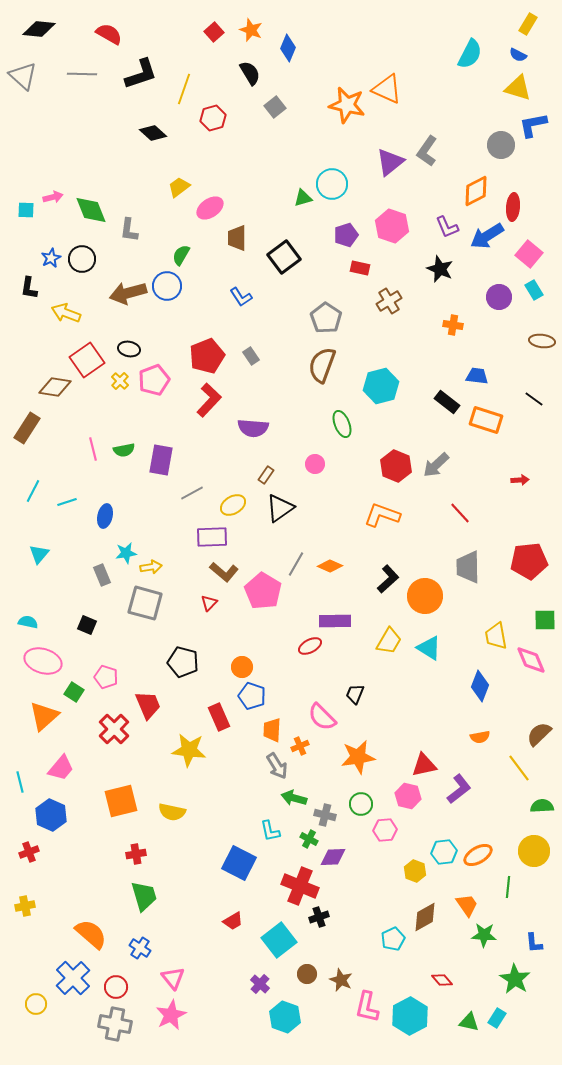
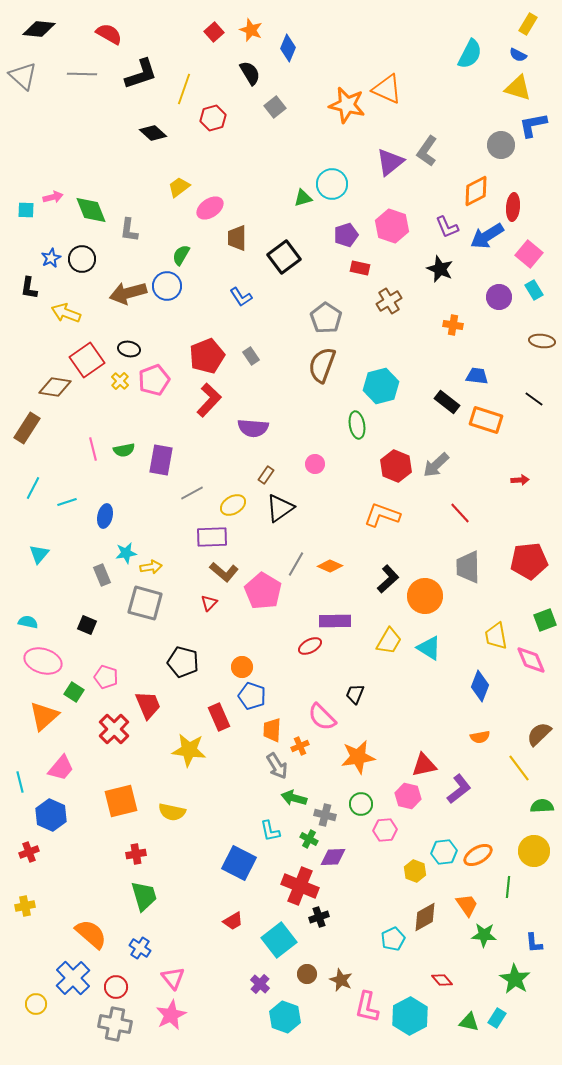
green ellipse at (342, 424): moved 15 px right, 1 px down; rotated 12 degrees clockwise
cyan line at (33, 491): moved 3 px up
green square at (545, 620): rotated 20 degrees counterclockwise
